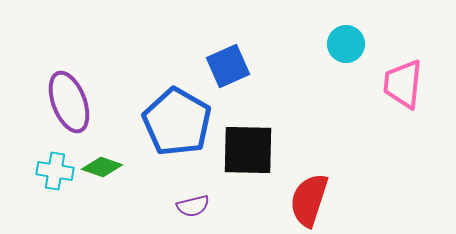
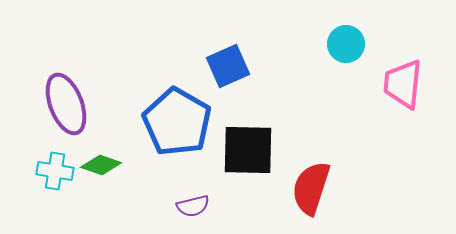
purple ellipse: moved 3 px left, 2 px down
green diamond: moved 1 px left, 2 px up
red semicircle: moved 2 px right, 12 px up
